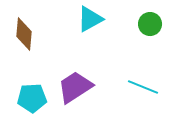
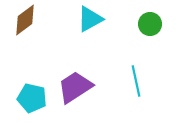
brown diamond: moved 1 px right, 14 px up; rotated 48 degrees clockwise
cyan line: moved 7 px left, 6 px up; rotated 56 degrees clockwise
cyan pentagon: rotated 16 degrees clockwise
